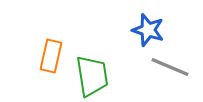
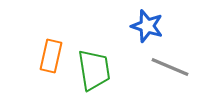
blue star: moved 1 px left, 4 px up
green trapezoid: moved 2 px right, 6 px up
